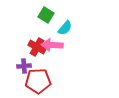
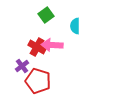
green square: rotated 21 degrees clockwise
cyan semicircle: moved 10 px right, 2 px up; rotated 140 degrees clockwise
purple cross: moved 2 px left; rotated 32 degrees counterclockwise
red pentagon: rotated 20 degrees clockwise
